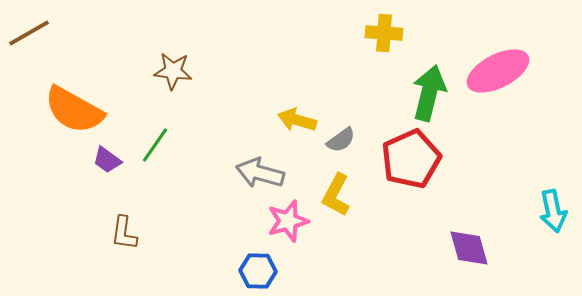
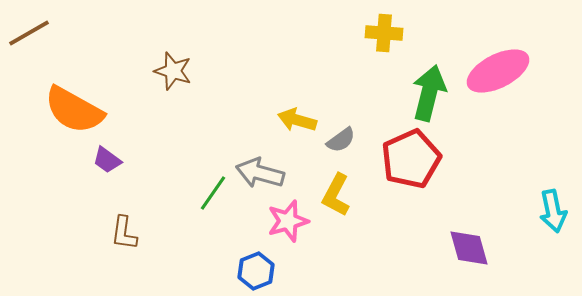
brown star: rotated 12 degrees clockwise
green line: moved 58 px right, 48 px down
blue hexagon: moved 2 px left; rotated 24 degrees counterclockwise
